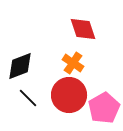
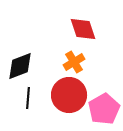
orange cross: moved 1 px right, 1 px up; rotated 25 degrees clockwise
black line: rotated 50 degrees clockwise
pink pentagon: moved 1 px down
